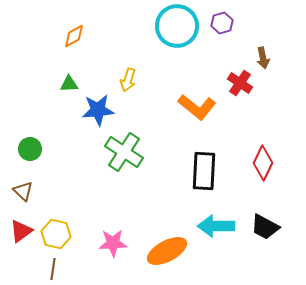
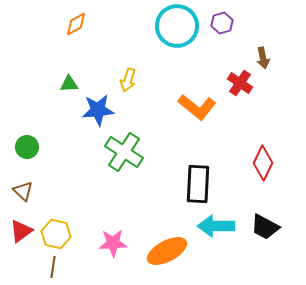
orange diamond: moved 2 px right, 12 px up
green circle: moved 3 px left, 2 px up
black rectangle: moved 6 px left, 13 px down
brown line: moved 2 px up
